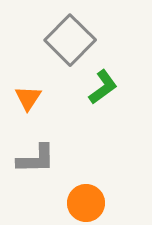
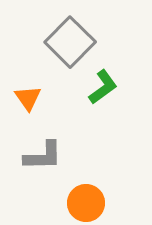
gray square: moved 2 px down
orange triangle: rotated 8 degrees counterclockwise
gray L-shape: moved 7 px right, 3 px up
